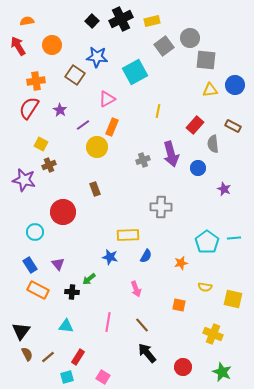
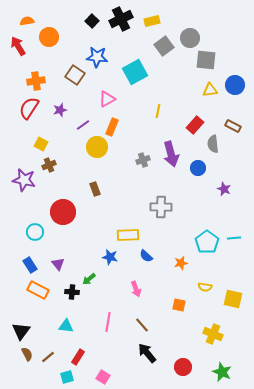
orange circle at (52, 45): moved 3 px left, 8 px up
purple star at (60, 110): rotated 24 degrees clockwise
blue semicircle at (146, 256): rotated 104 degrees clockwise
